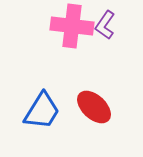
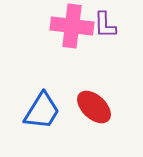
purple L-shape: rotated 36 degrees counterclockwise
